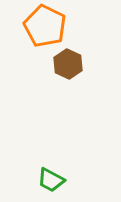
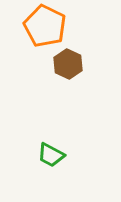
green trapezoid: moved 25 px up
